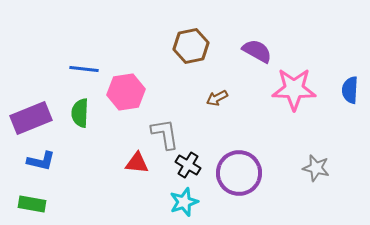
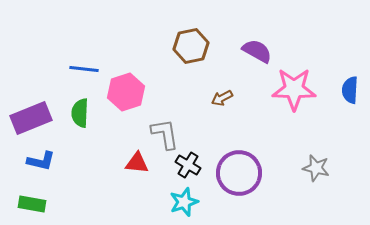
pink hexagon: rotated 9 degrees counterclockwise
brown arrow: moved 5 px right
